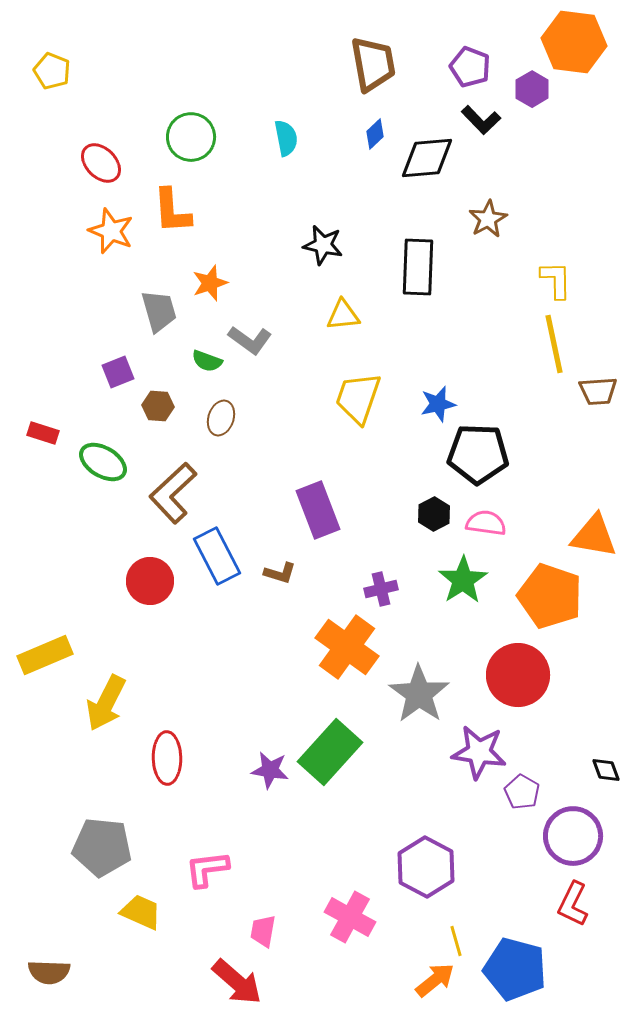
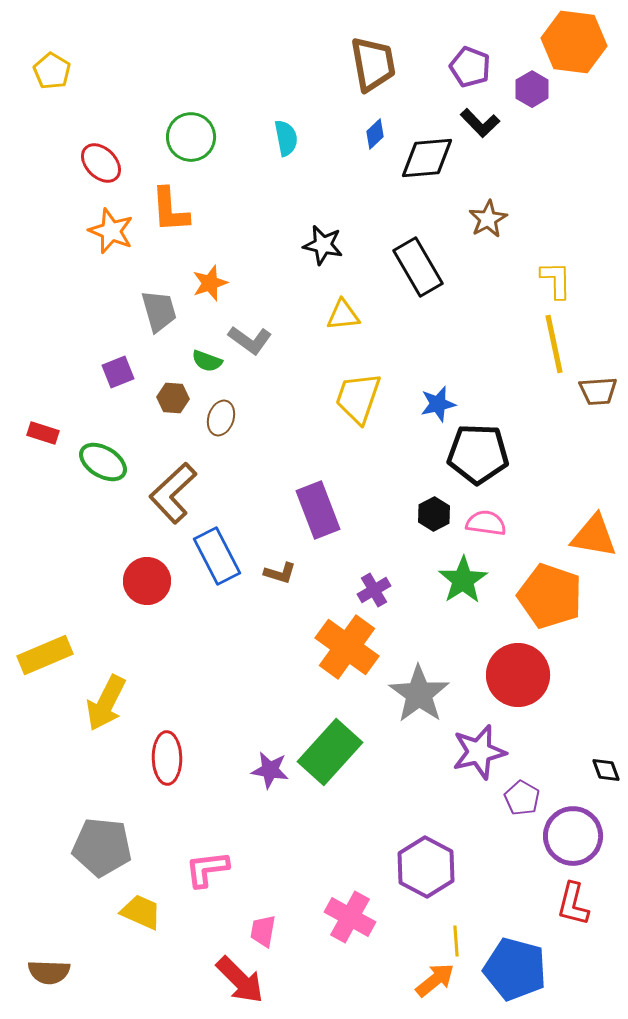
yellow pentagon at (52, 71): rotated 9 degrees clockwise
black L-shape at (481, 120): moved 1 px left, 3 px down
orange L-shape at (172, 211): moved 2 px left, 1 px up
black rectangle at (418, 267): rotated 32 degrees counterclockwise
brown hexagon at (158, 406): moved 15 px right, 8 px up
red circle at (150, 581): moved 3 px left
purple cross at (381, 589): moved 7 px left, 1 px down; rotated 16 degrees counterclockwise
purple star at (479, 752): rotated 22 degrees counterclockwise
purple pentagon at (522, 792): moved 6 px down
red L-shape at (573, 904): rotated 12 degrees counterclockwise
yellow line at (456, 941): rotated 12 degrees clockwise
red arrow at (237, 982): moved 3 px right, 2 px up; rotated 4 degrees clockwise
